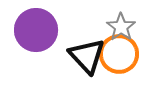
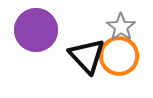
orange circle: moved 2 px down
